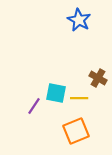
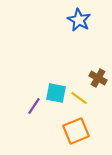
yellow line: rotated 36 degrees clockwise
